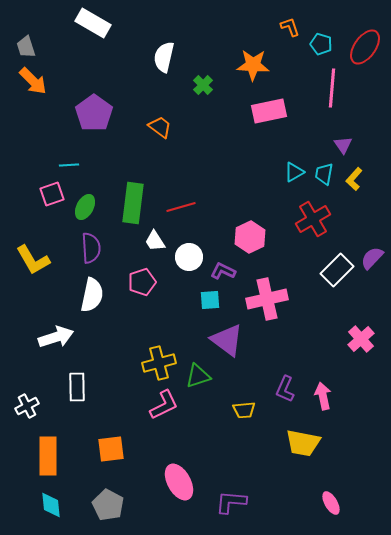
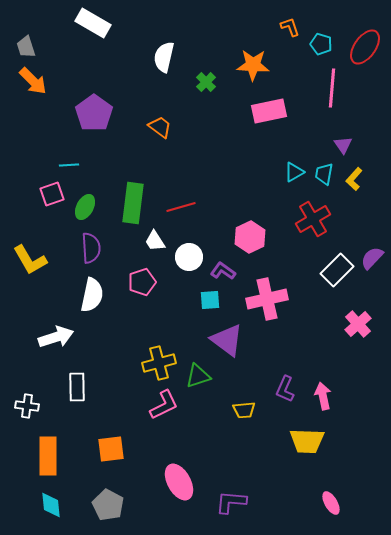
green cross at (203, 85): moved 3 px right, 3 px up
yellow L-shape at (33, 260): moved 3 px left
purple L-shape at (223, 271): rotated 10 degrees clockwise
pink cross at (361, 339): moved 3 px left, 15 px up
white cross at (27, 406): rotated 35 degrees clockwise
yellow trapezoid at (303, 443): moved 4 px right, 2 px up; rotated 9 degrees counterclockwise
